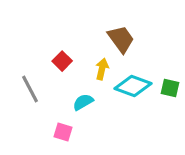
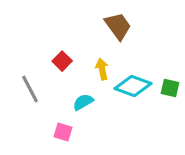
brown trapezoid: moved 3 px left, 13 px up
yellow arrow: rotated 25 degrees counterclockwise
